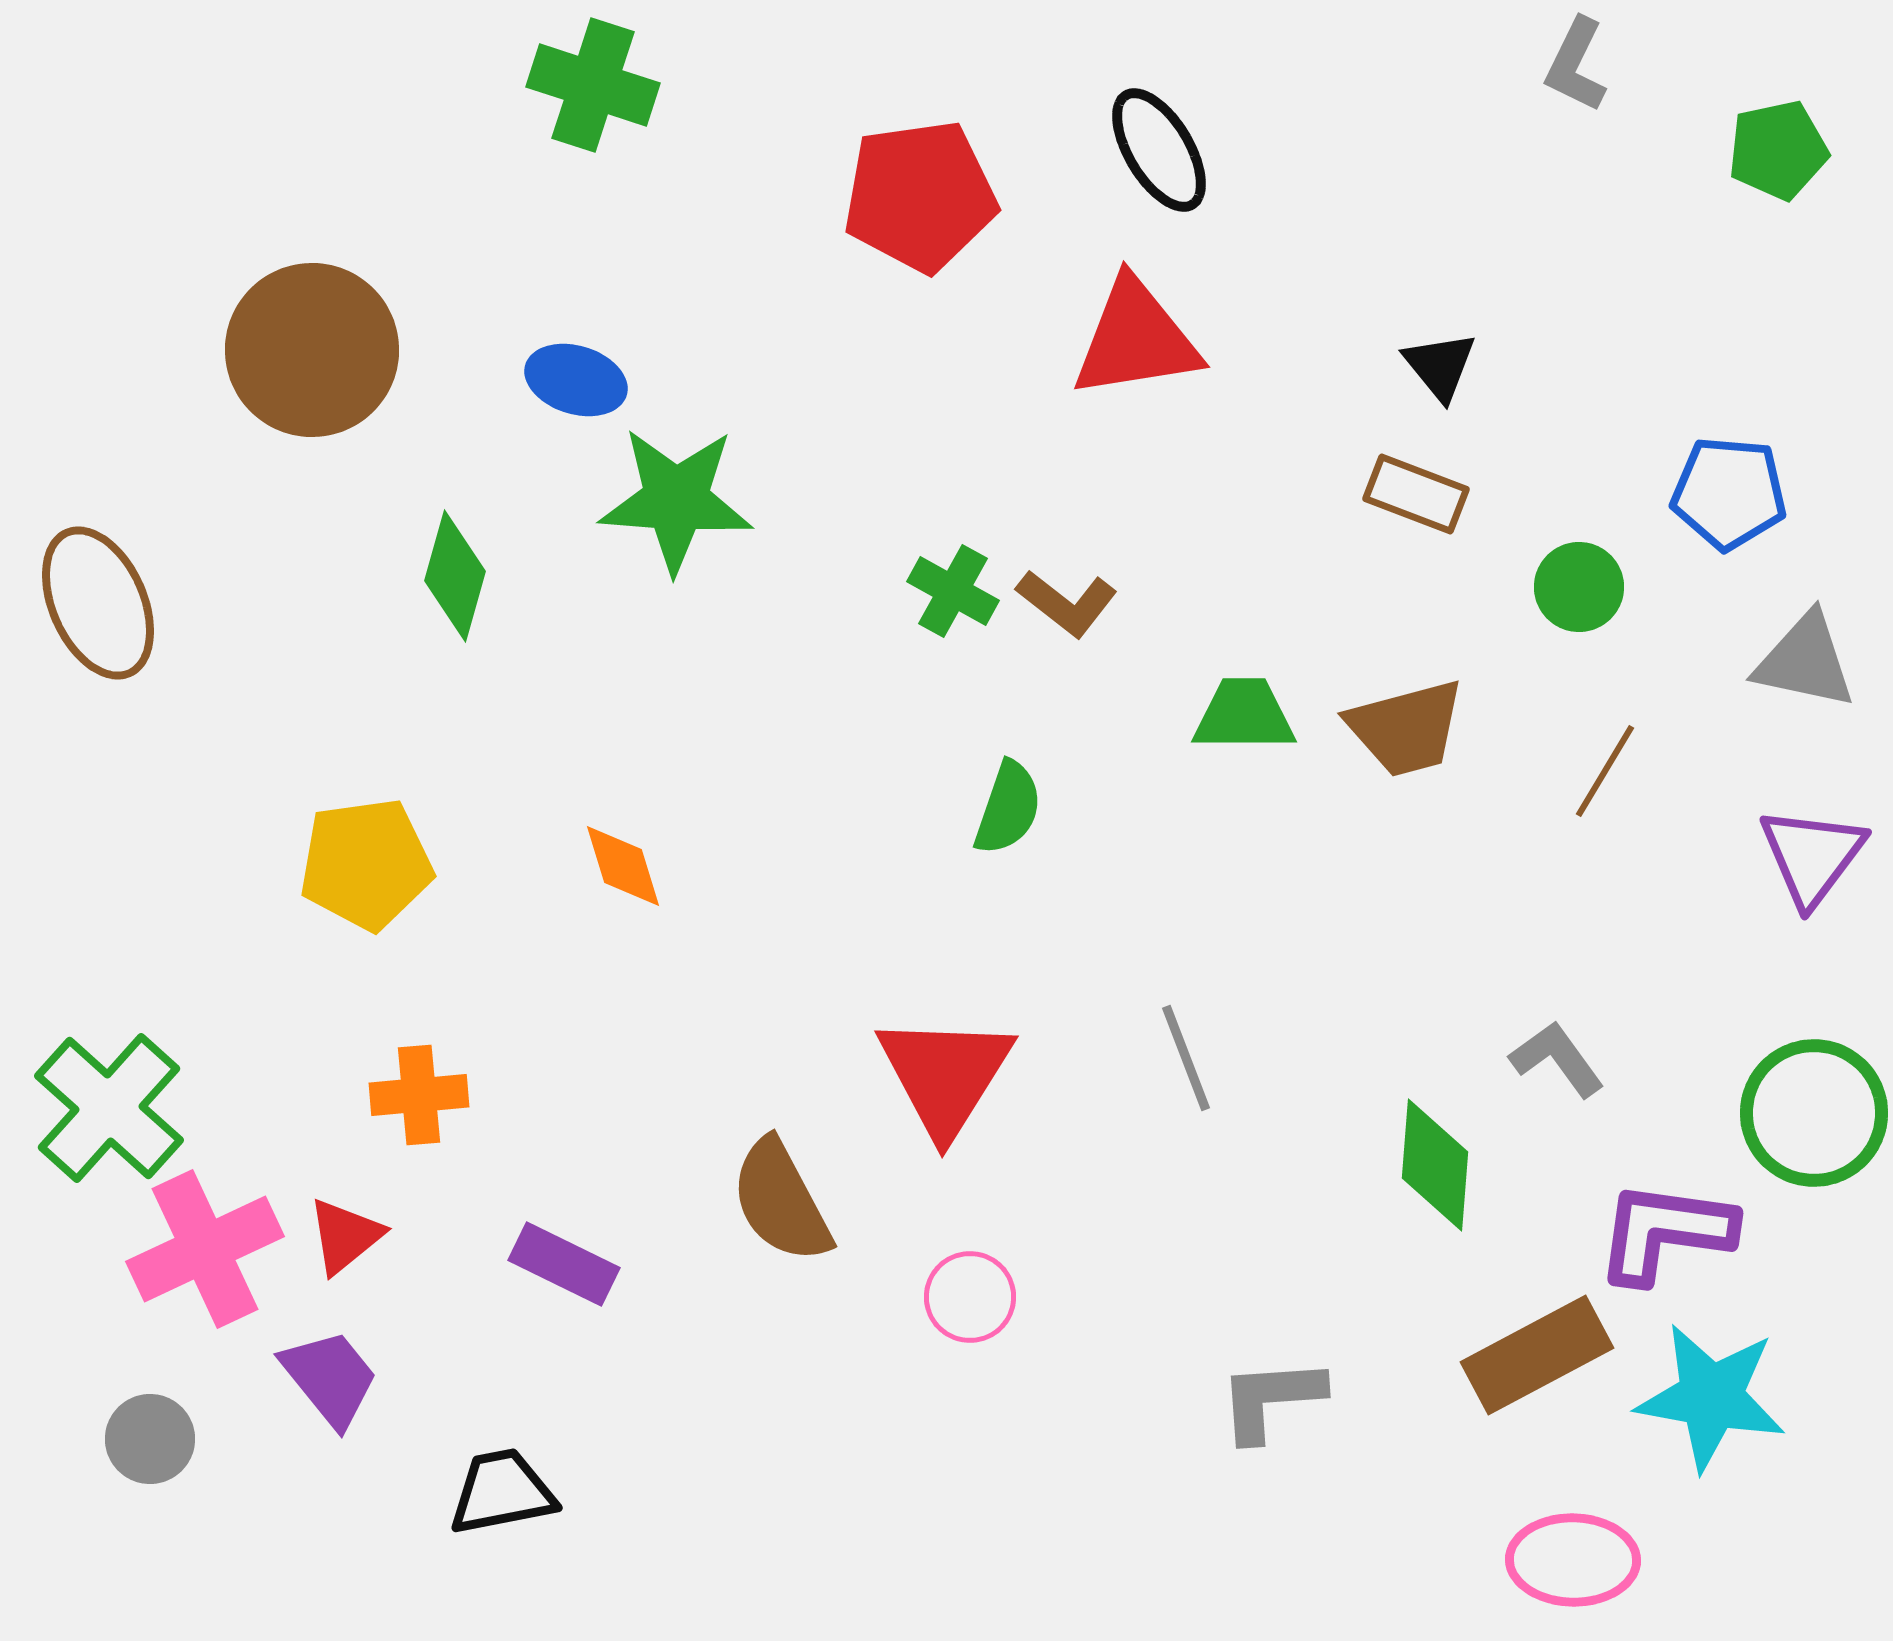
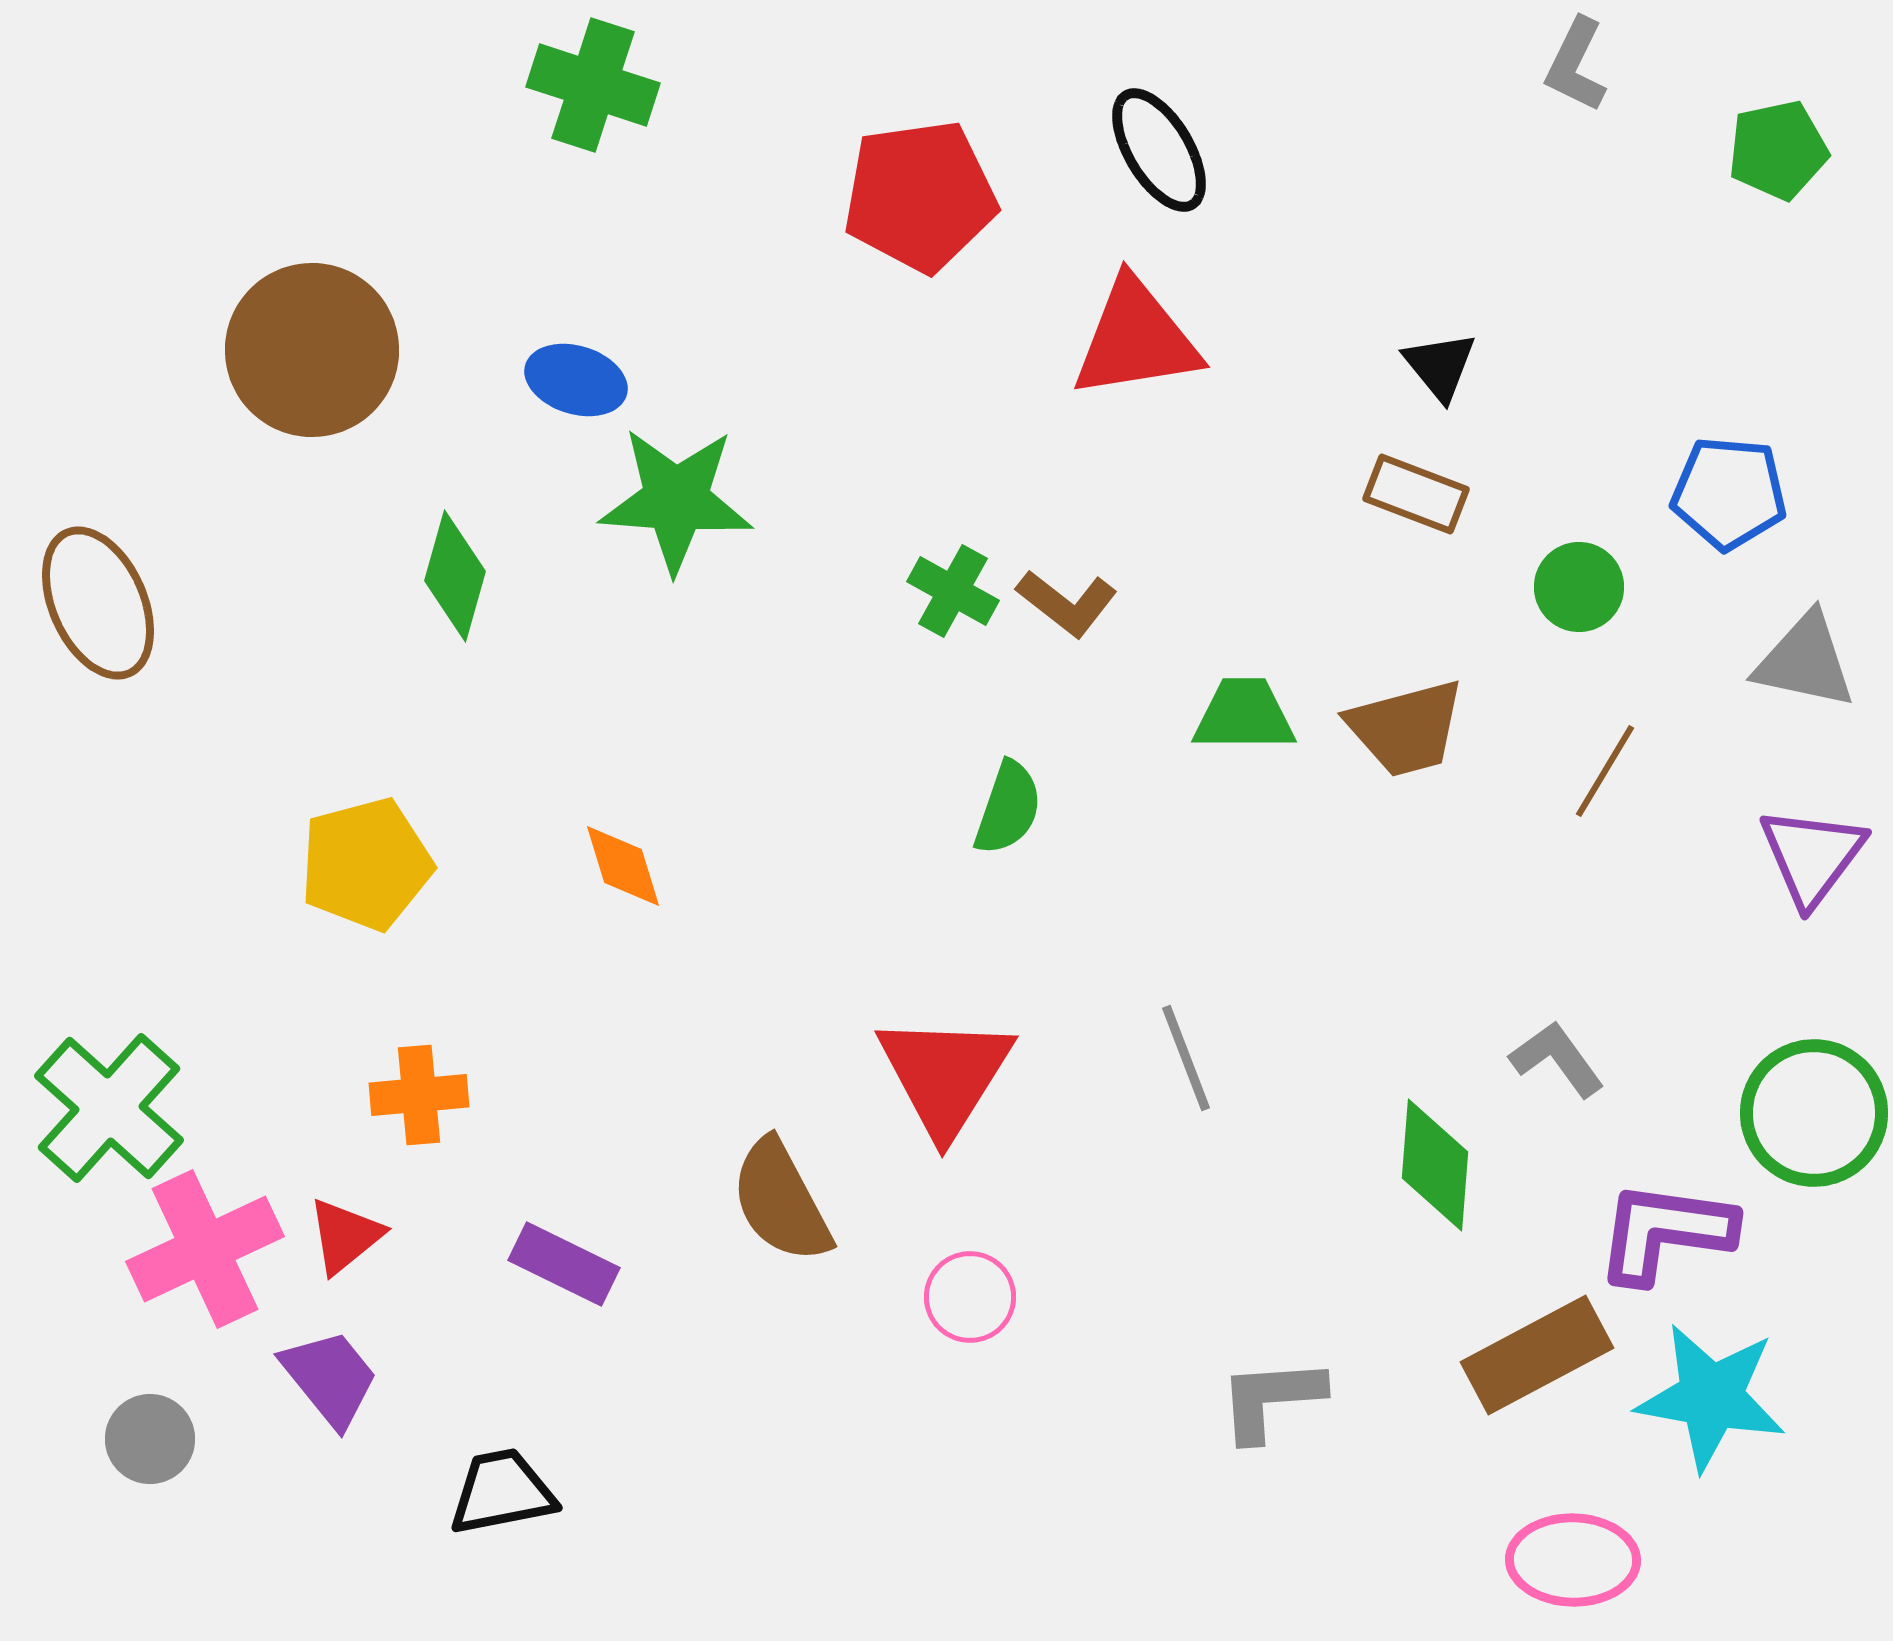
yellow pentagon at (366, 864): rotated 7 degrees counterclockwise
